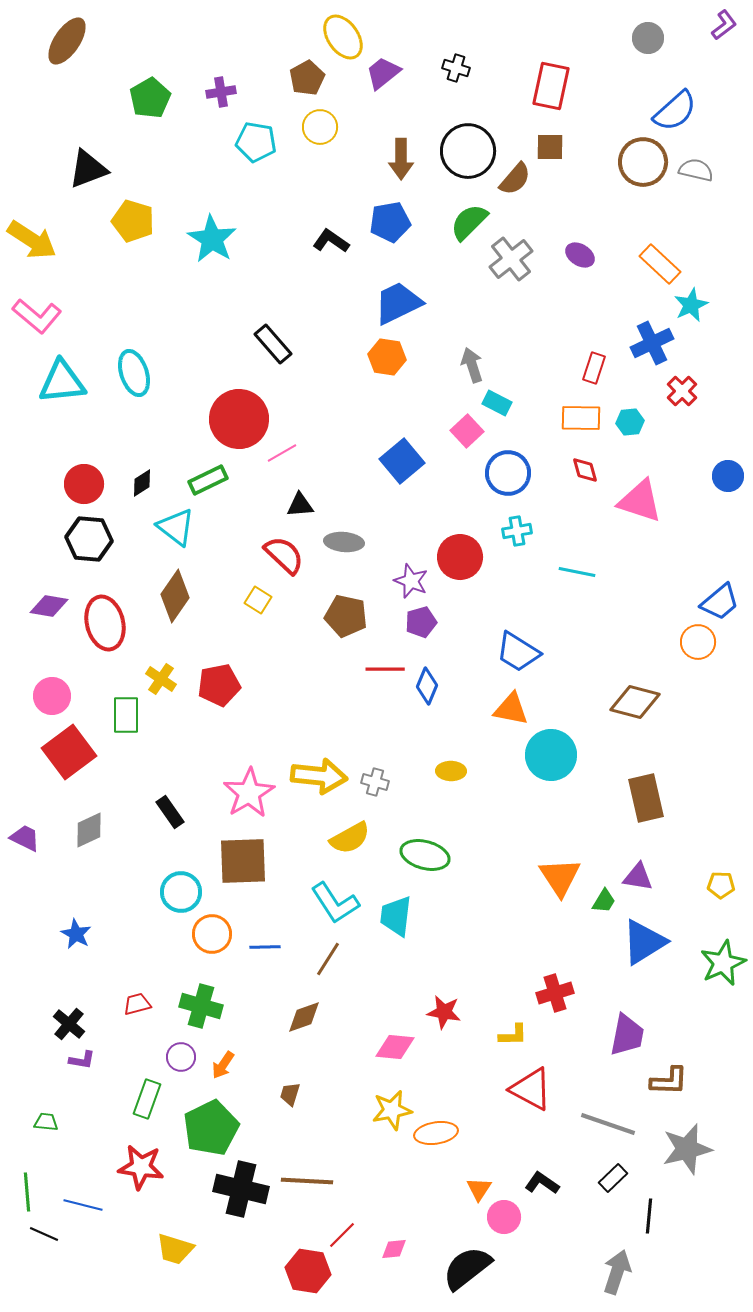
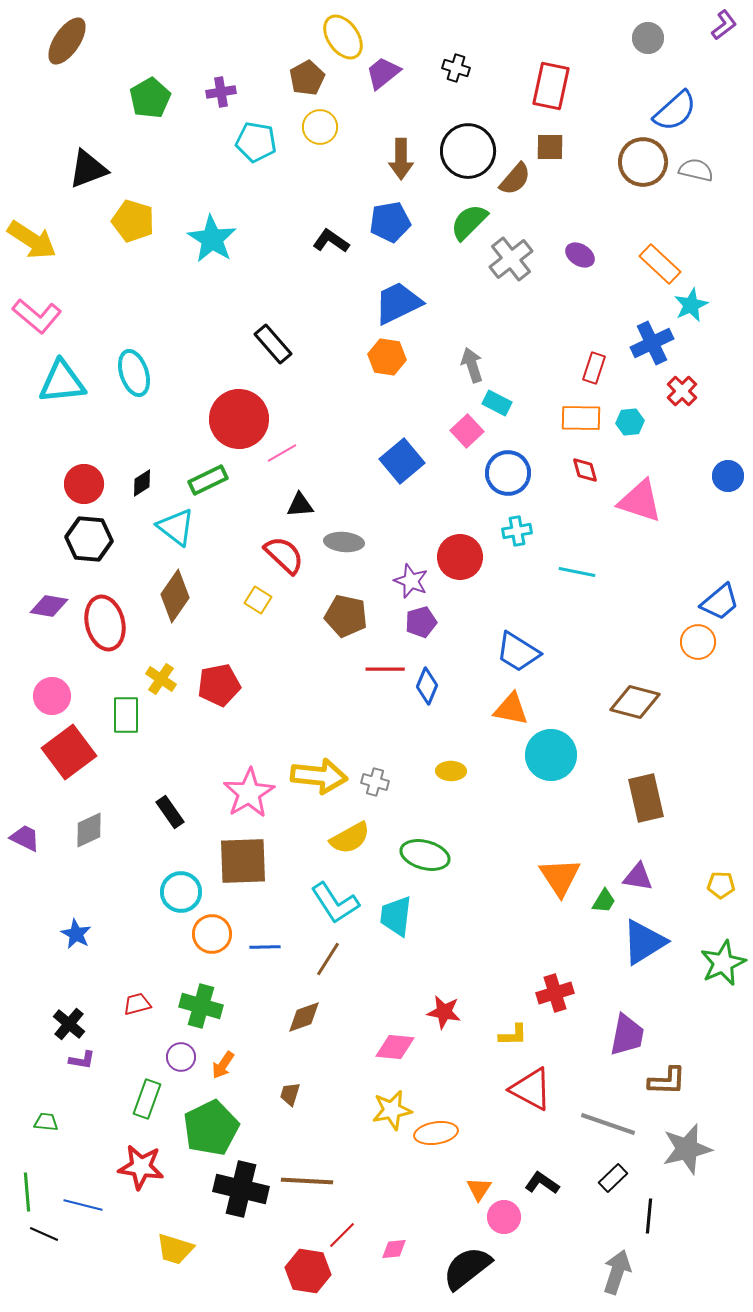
brown L-shape at (669, 1081): moved 2 px left
